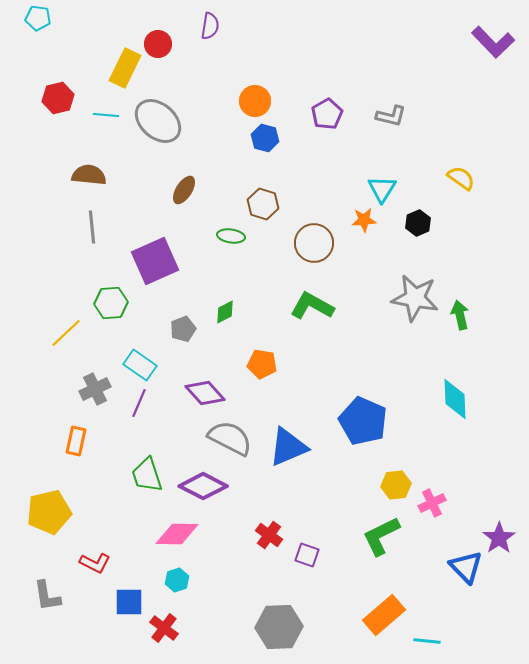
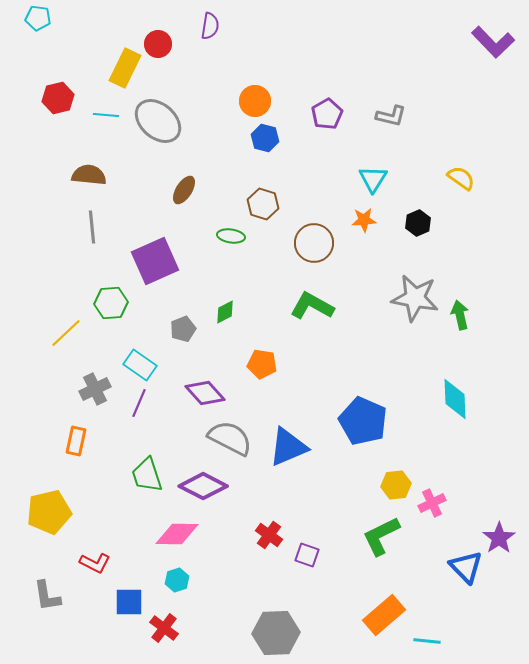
cyan triangle at (382, 189): moved 9 px left, 10 px up
gray hexagon at (279, 627): moved 3 px left, 6 px down
